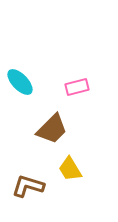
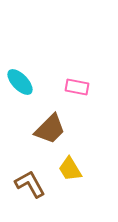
pink rectangle: rotated 25 degrees clockwise
brown trapezoid: moved 2 px left
brown L-shape: moved 2 px right, 2 px up; rotated 44 degrees clockwise
